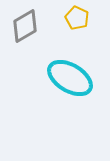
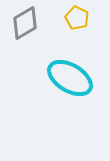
gray diamond: moved 3 px up
